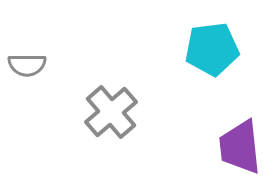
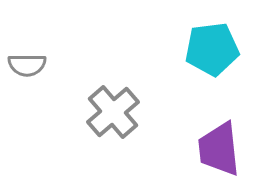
gray cross: moved 2 px right
purple trapezoid: moved 21 px left, 2 px down
